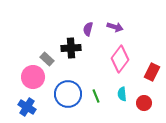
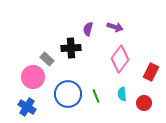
red rectangle: moved 1 px left
